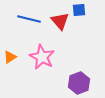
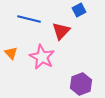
blue square: rotated 24 degrees counterclockwise
red triangle: moved 1 px right, 10 px down; rotated 24 degrees clockwise
orange triangle: moved 1 px right, 4 px up; rotated 40 degrees counterclockwise
purple hexagon: moved 2 px right, 1 px down
